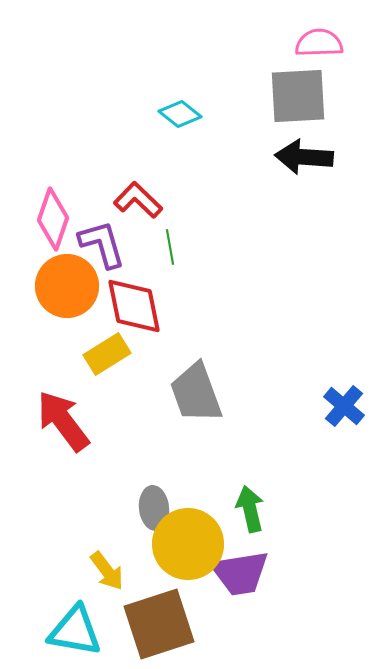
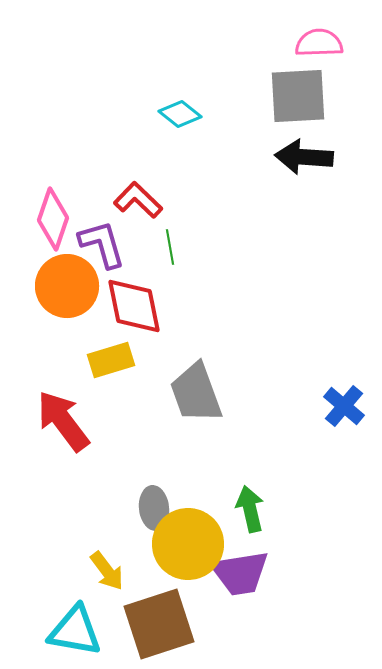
yellow rectangle: moved 4 px right, 6 px down; rotated 15 degrees clockwise
